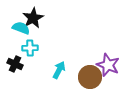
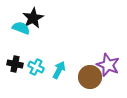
cyan cross: moved 6 px right, 19 px down; rotated 28 degrees clockwise
black cross: rotated 14 degrees counterclockwise
